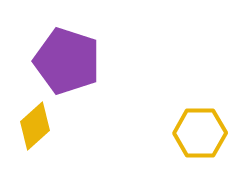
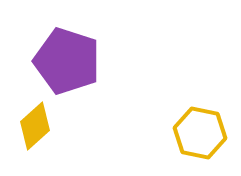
yellow hexagon: rotated 12 degrees clockwise
